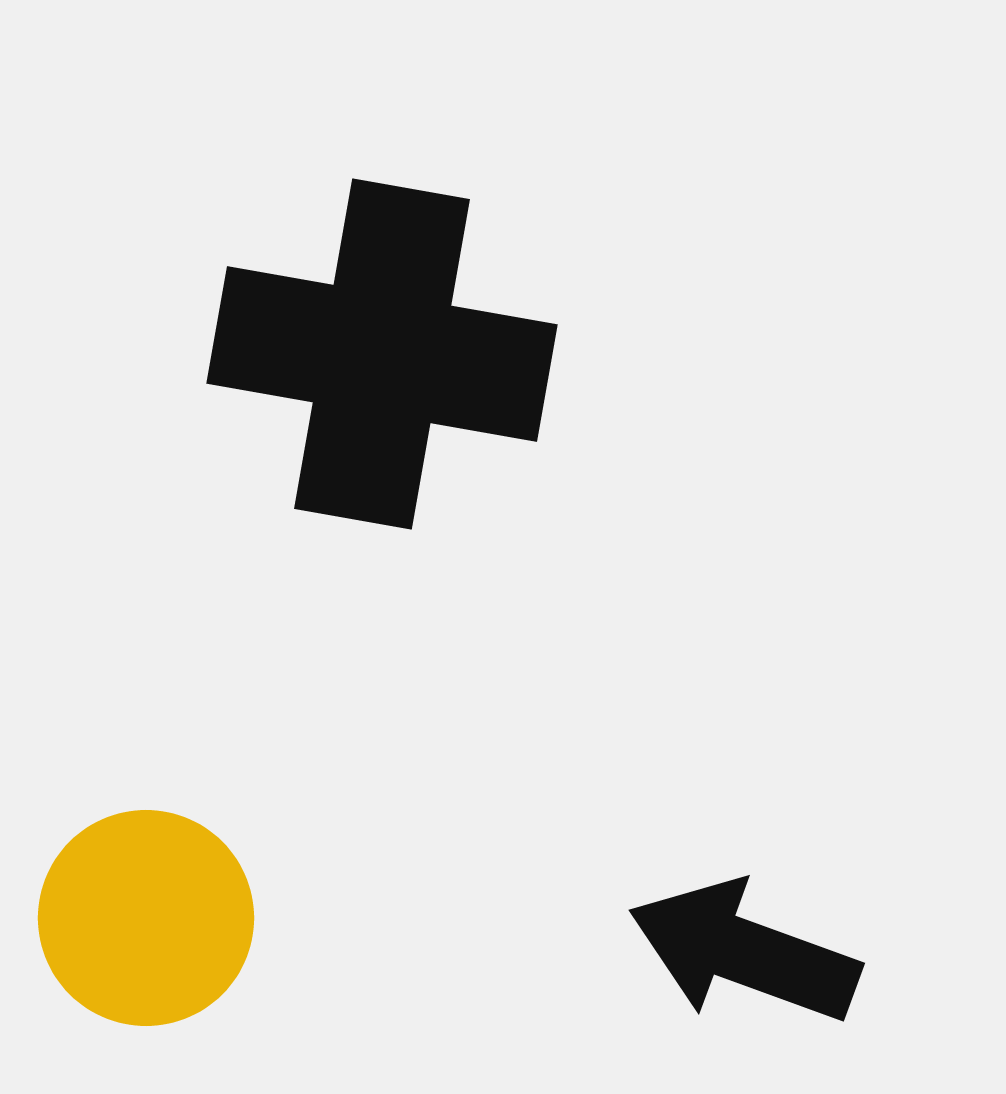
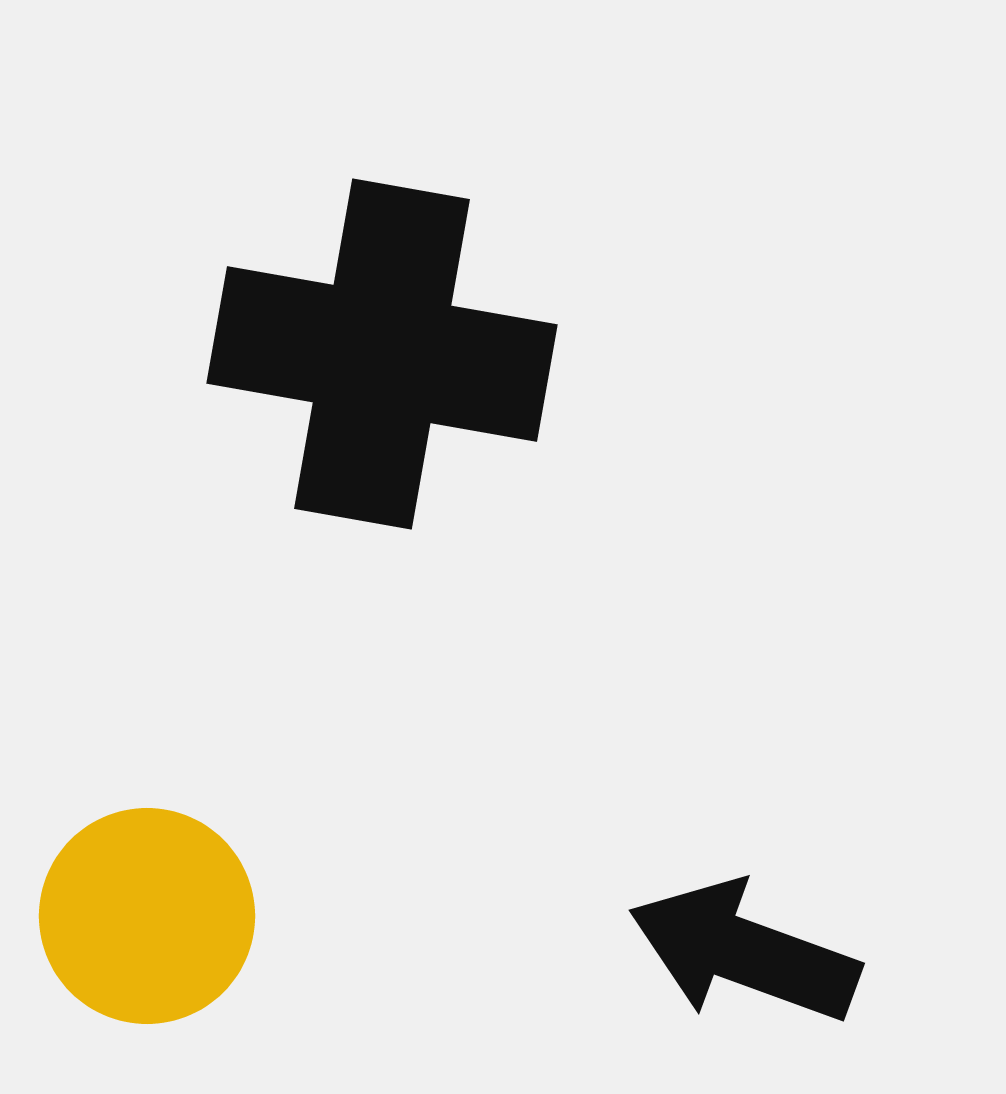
yellow circle: moved 1 px right, 2 px up
